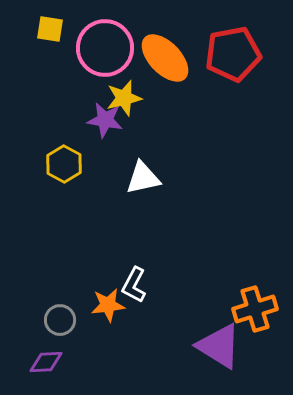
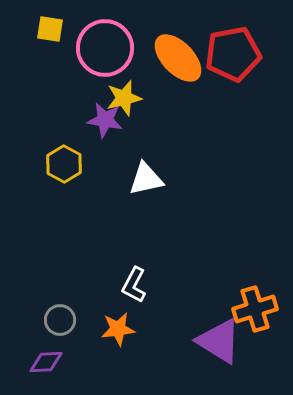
orange ellipse: moved 13 px right
white triangle: moved 3 px right, 1 px down
orange star: moved 10 px right, 24 px down
purple triangle: moved 5 px up
